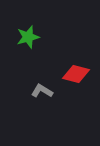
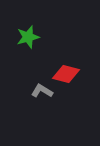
red diamond: moved 10 px left
